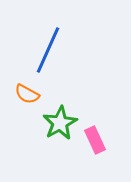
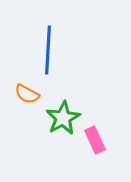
blue line: rotated 21 degrees counterclockwise
green star: moved 3 px right, 5 px up
